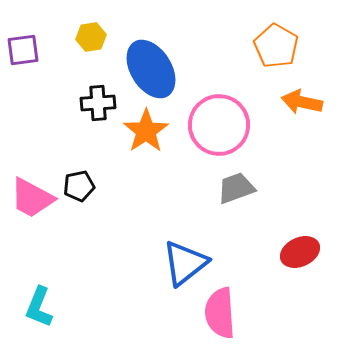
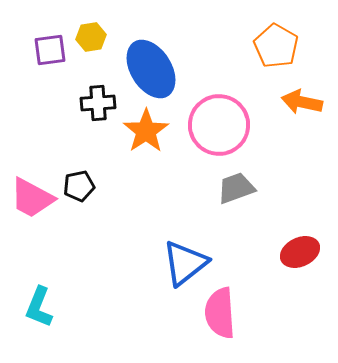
purple square: moved 27 px right
